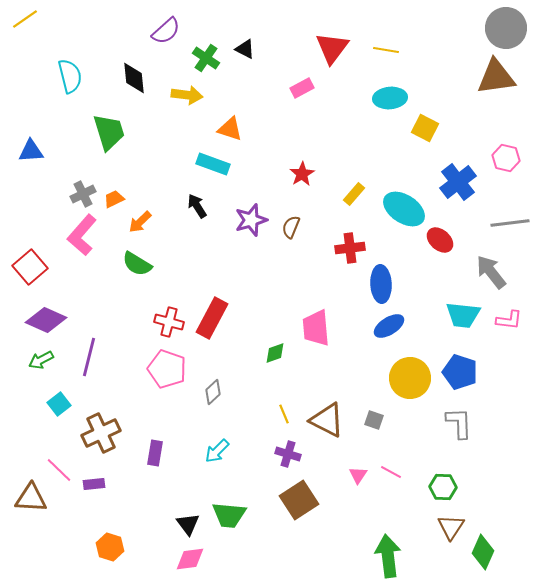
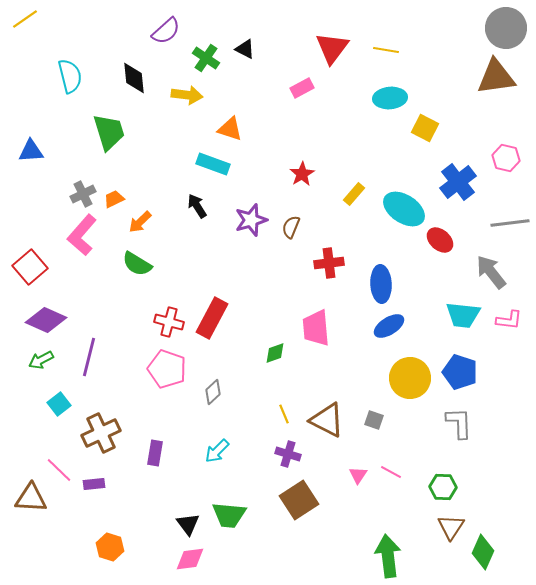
red cross at (350, 248): moved 21 px left, 15 px down
